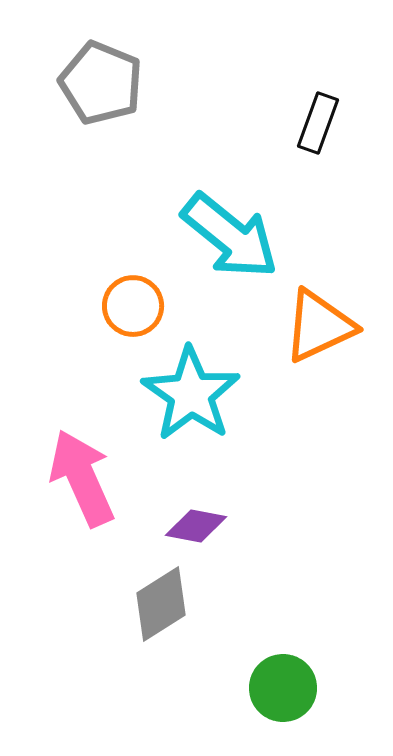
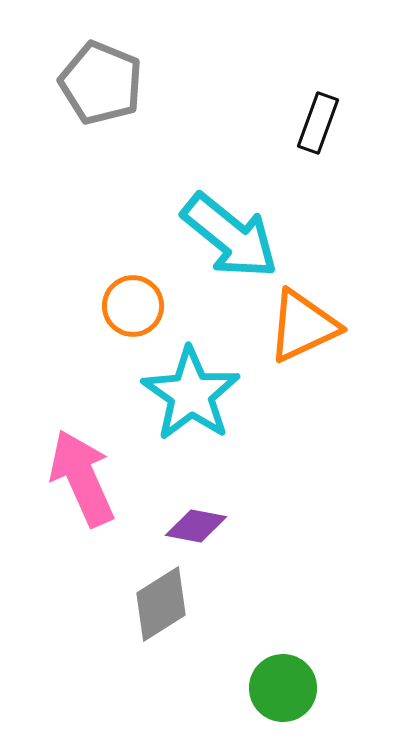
orange triangle: moved 16 px left
